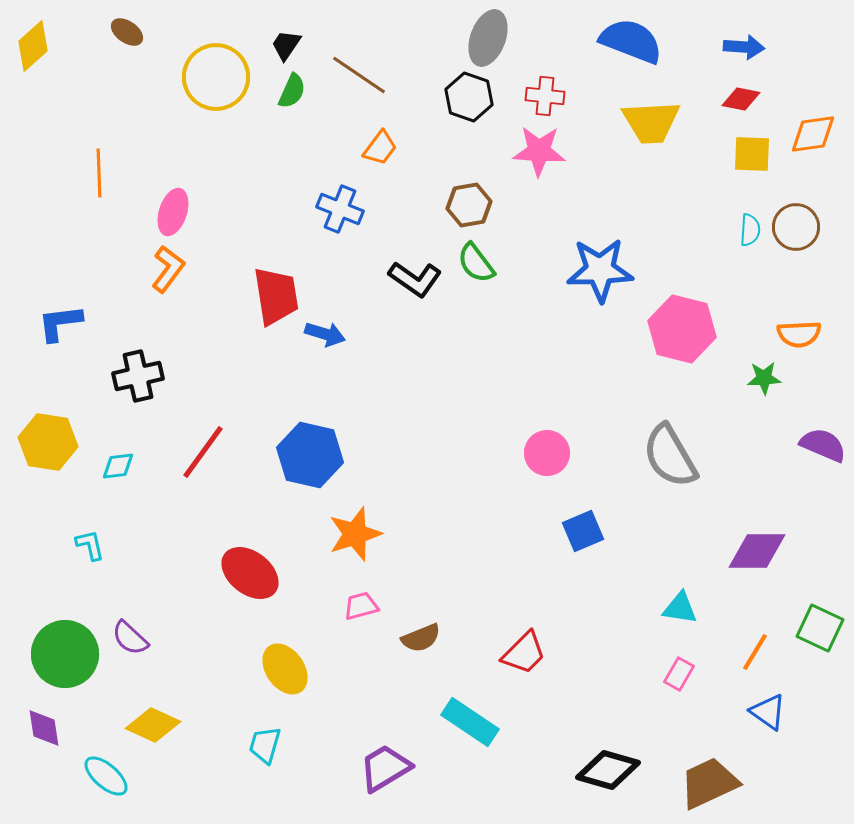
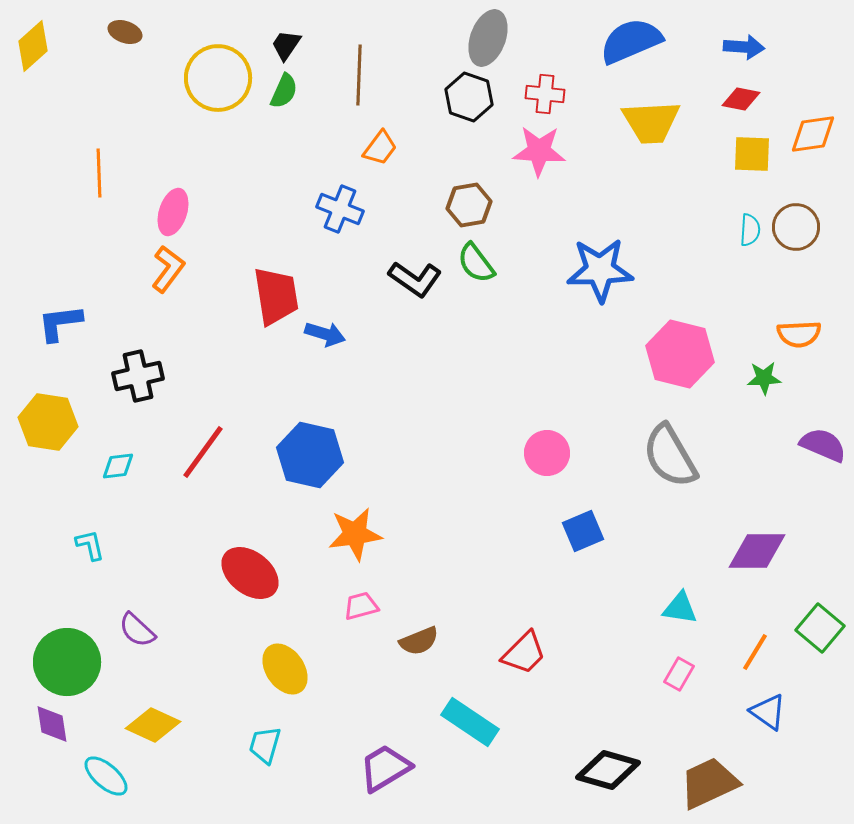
brown ellipse at (127, 32): moved 2 px left; rotated 16 degrees counterclockwise
blue semicircle at (631, 41): rotated 44 degrees counterclockwise
brown line at (359, 75): rotated 58 degrees clockwise
yellow circle at (216, 77): moved 2 px right, 1 px down
green semicircle at (292, 91): moved 8 px left
red cross at (545, 96): moved 2 px up
pink hexagon at (682, 329): moved 2 px left, 25 px down
yellow hexagon at (48, 442): moved 20 px up
orange star at (355, 534): rotated 10 degrees clockwise
green square at (820, 628): rotated 15 degrees clockwise
purple semicircle at (130, 638): moved 7 px right, 8 px up
brown semicircle at (421, 638): moved 2 px left, 3 px down
green circle at (65, 654): moved 2 px right, 8 px down
purple diamond at (44, 728): moved 8 px right, 4 px up
